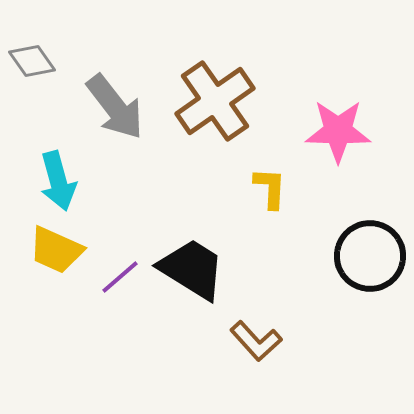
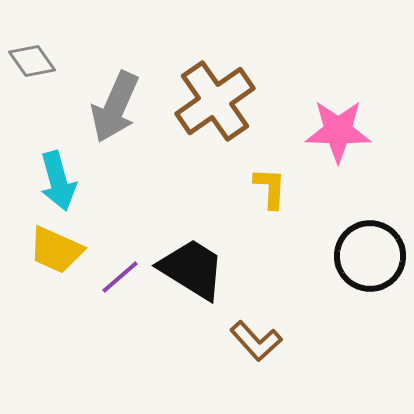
gray arrow: rotated 62 degrees clockwise
